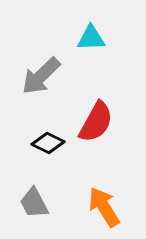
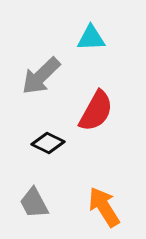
red semicircle: moved 11 px up
